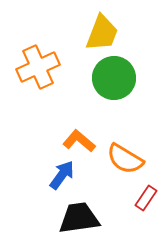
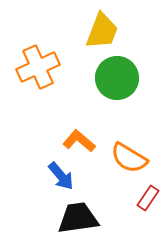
yellow trapezoid: moved 2 px up
green circle: moved 3 px right
orange semicircle: moved 4 px right, 1 px up
blue arrow: moved 1 px left, 1 px down; rotated 104 degrees clockwise
red rectangle: moved 2 px right
black trapezoid: moved 1 px left
